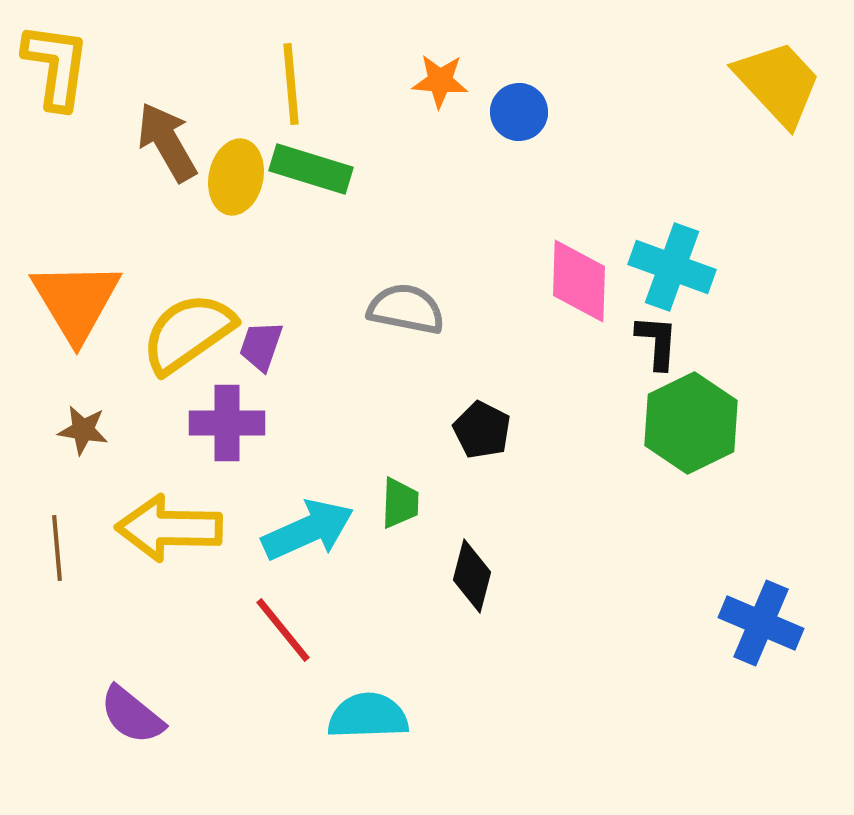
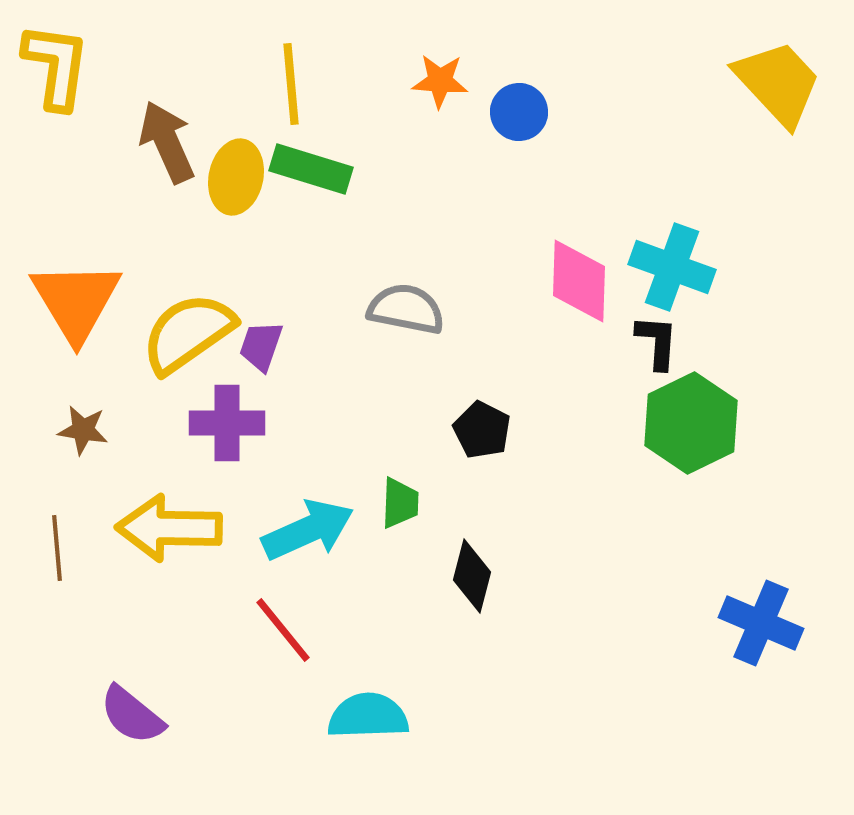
brown arrow: rotated 6 degrees clockwise
